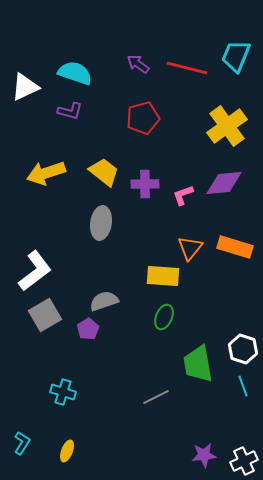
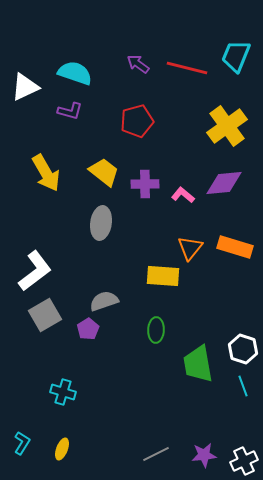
red pentagon: moved 6 px left, 3 px down
yellow arrow: rotated 102 degrees counterclockwise
pink L-shape: rotated 60 degrees clockwise
green ellipse: moved 8 px left, 13 px down; rotated 20 degrees counterclockwise
gray line: moved 57 px down
yellow ellipse: moved 5 px left, 2 px up
